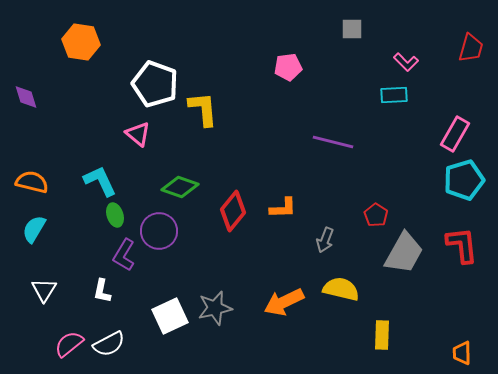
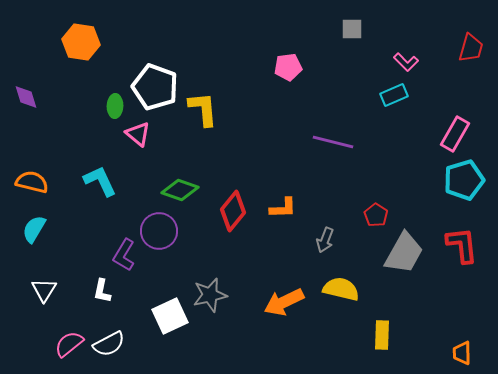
white pentagon: moved 3 px down
cyan rectangle: rotated 20 degrees counterclockwise
green diamond: moved 3 px down
green ellipse: moved 109 px up; rotated 20 degrees clockwise
gray star: moved 5 px left, 13 px up
